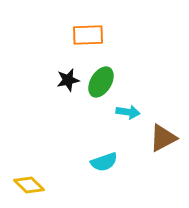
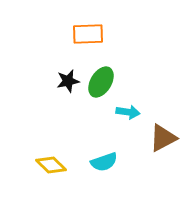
orange rectangle: moved 1 px up
black star: moved 1 px down
yellow diamond: moved 22 px right, 20 px up
